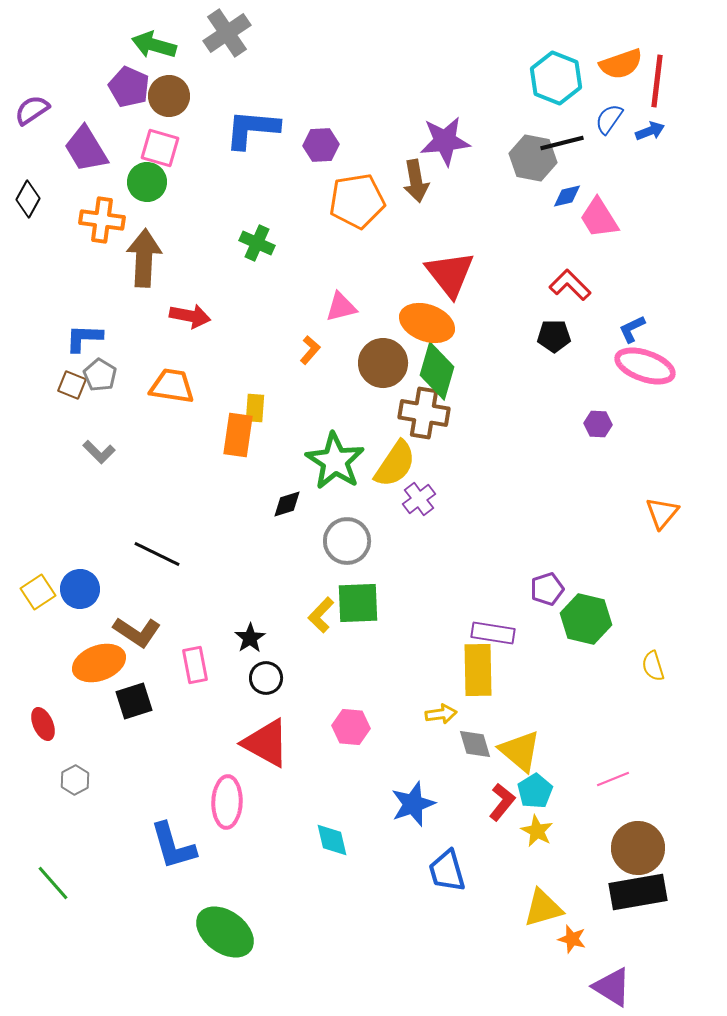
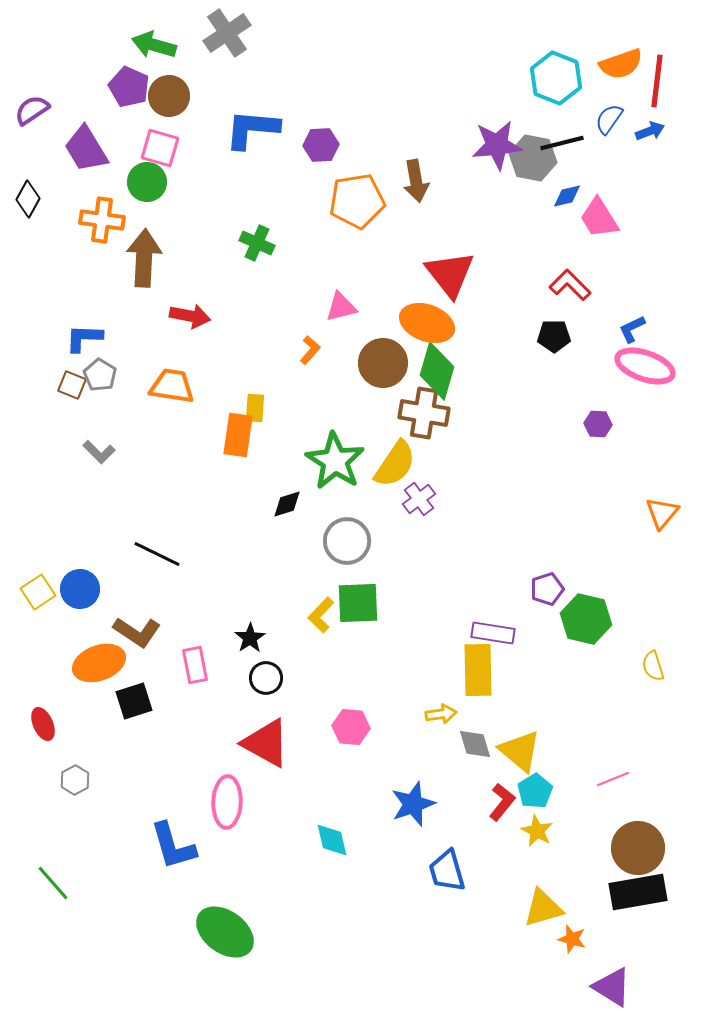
purple star at (445, 141): moved 52 px right, 4 px down
